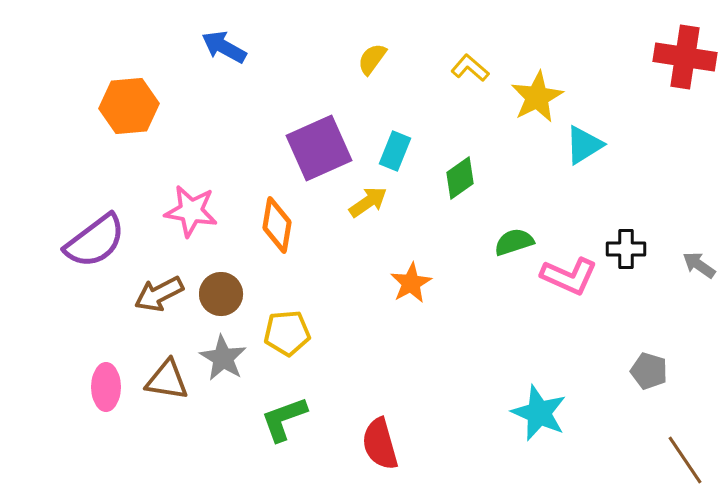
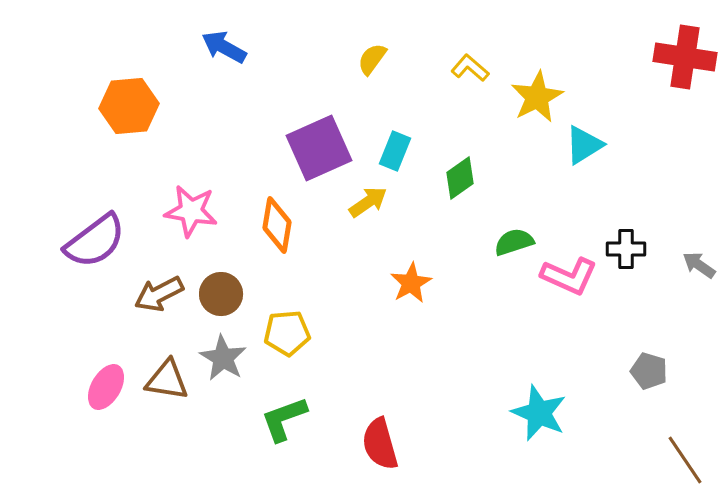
pink ellipse: rotated 30 degrees clockwise
